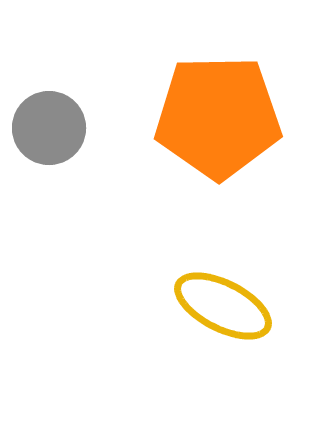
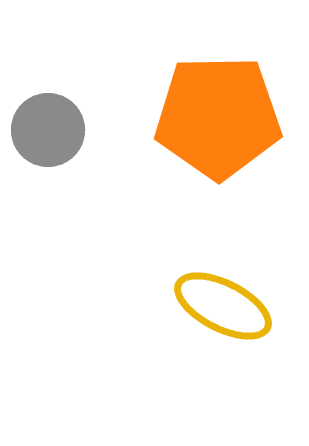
gray circle: moved 1 px left, 2 px down
